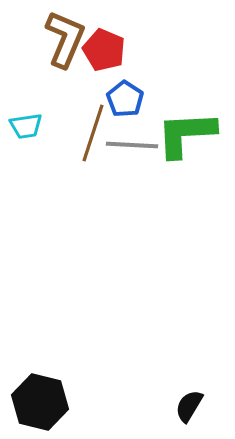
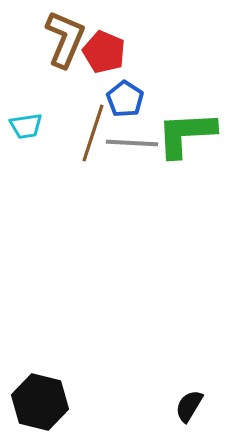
red pentagon: moved 2 px down
gray line: moved 2 px up
